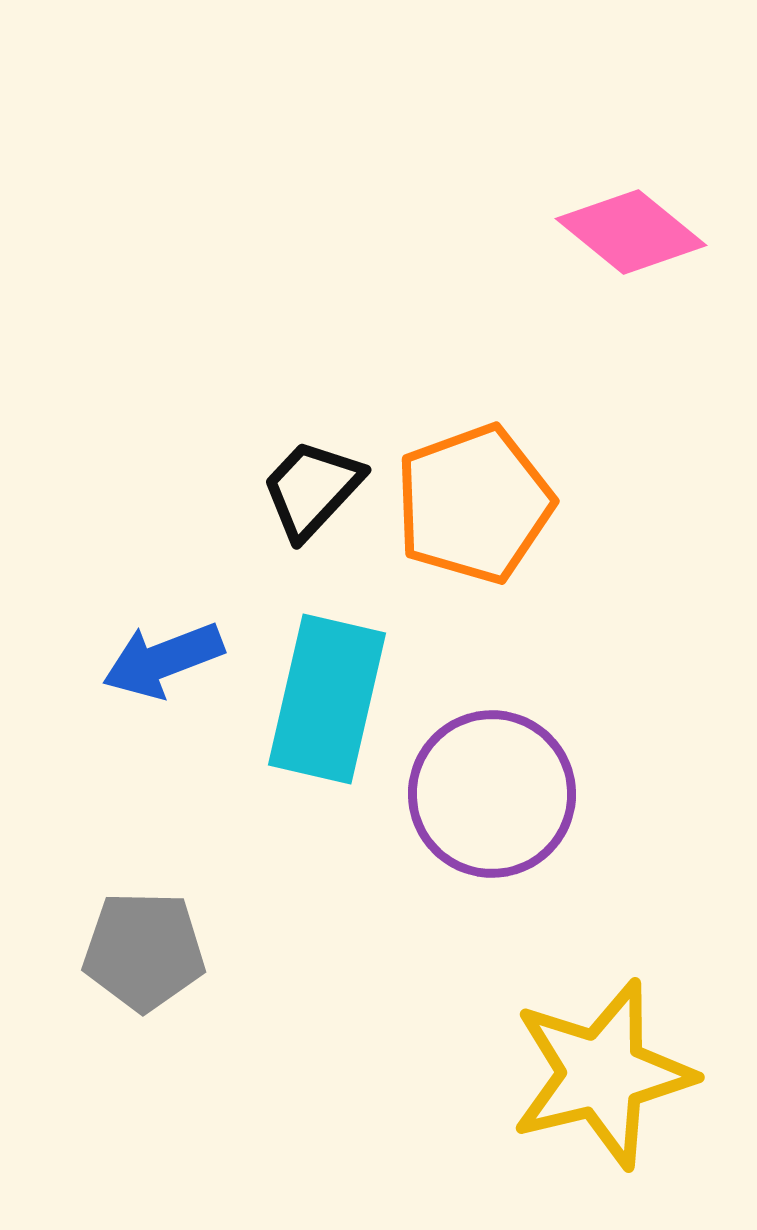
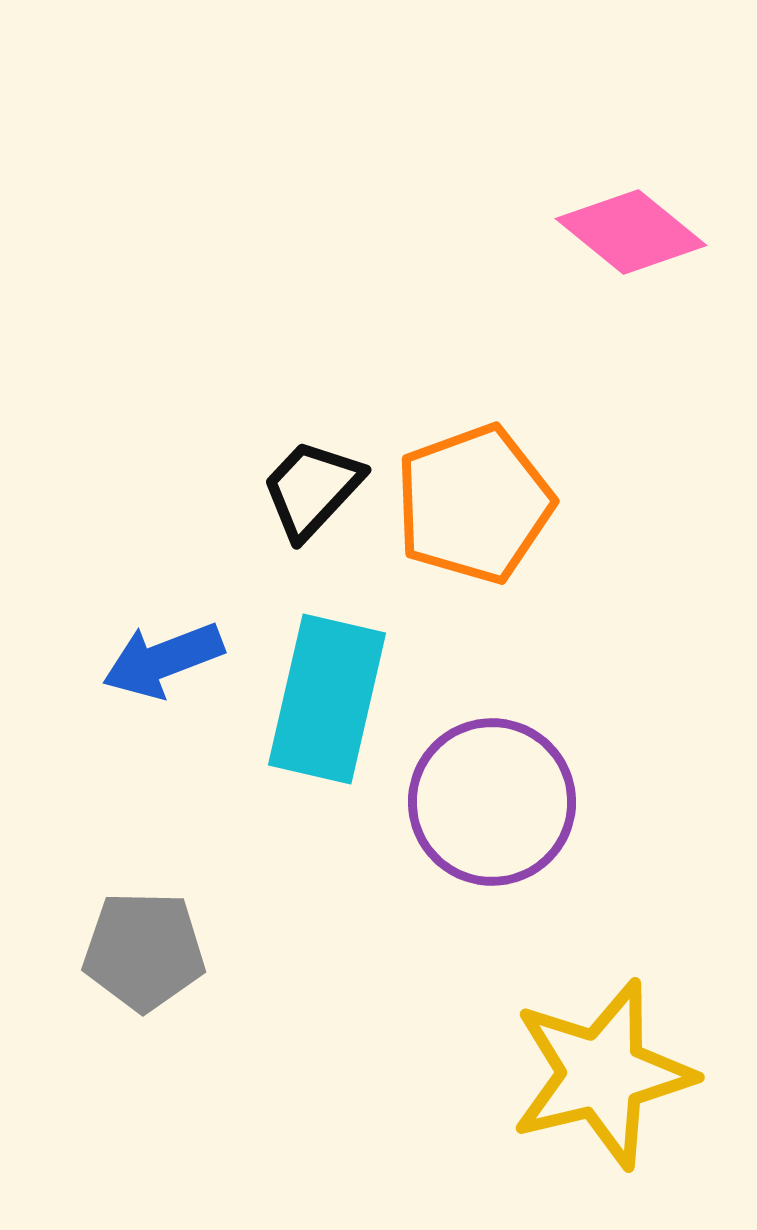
purple circle: moved 8 px down
